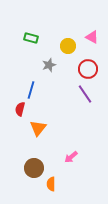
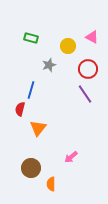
brown circle: moved 3 px left
